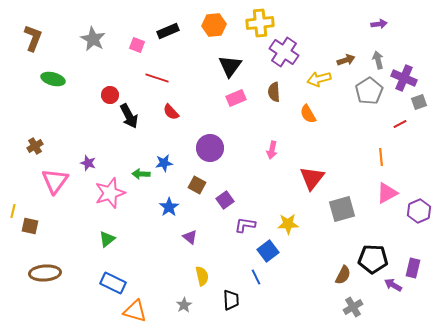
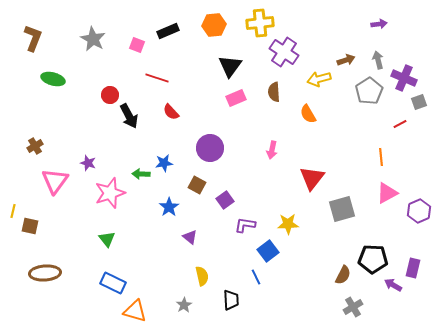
green triangle at (107, 239): rotated 30 degrees counterclockwise
